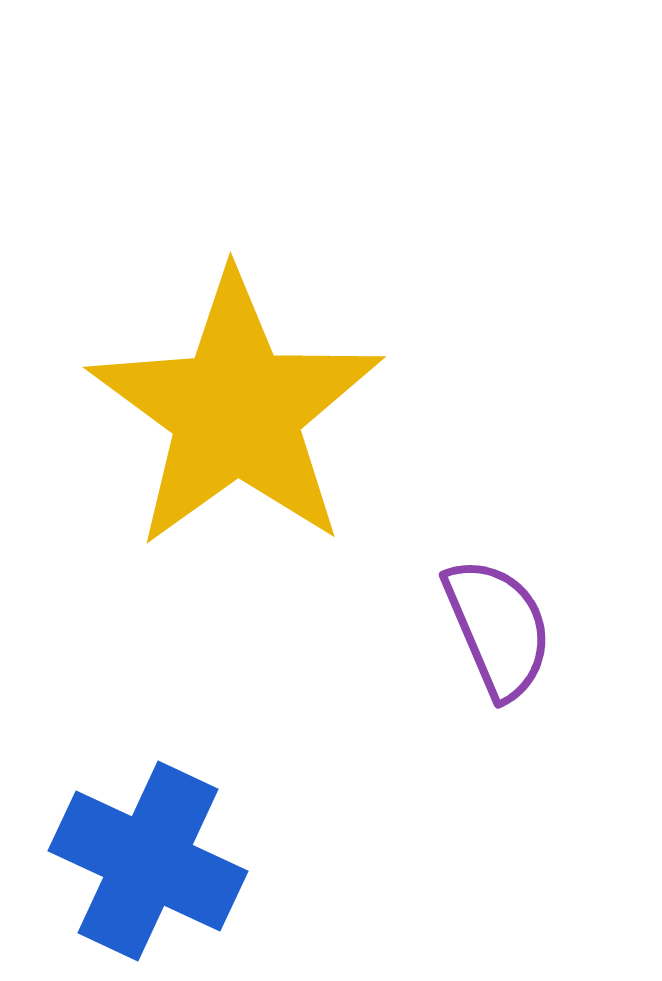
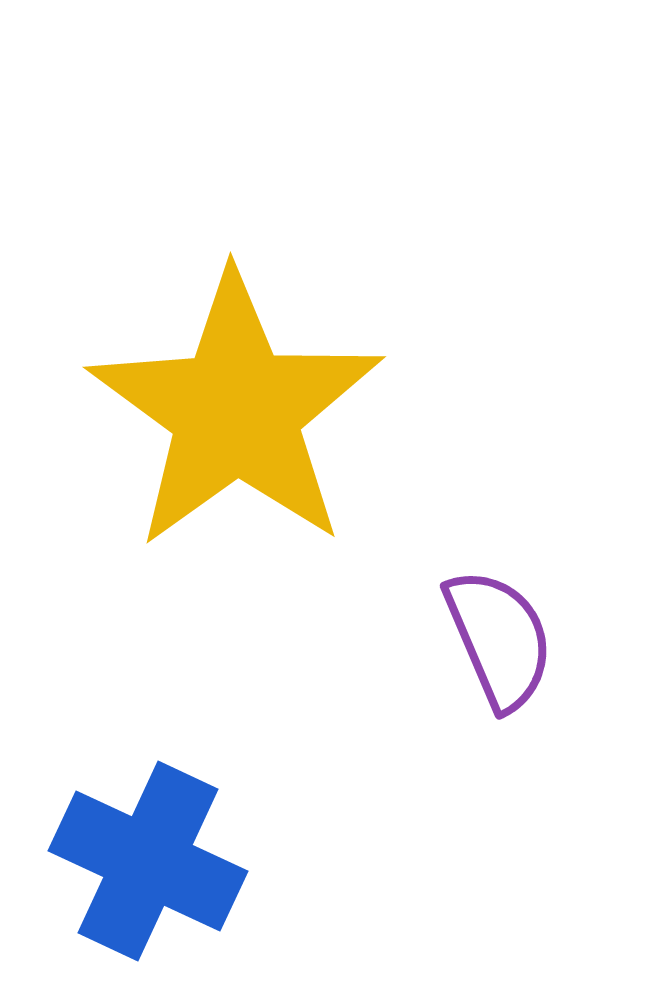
purple semicircle: moved 1 px right, 11 px down
